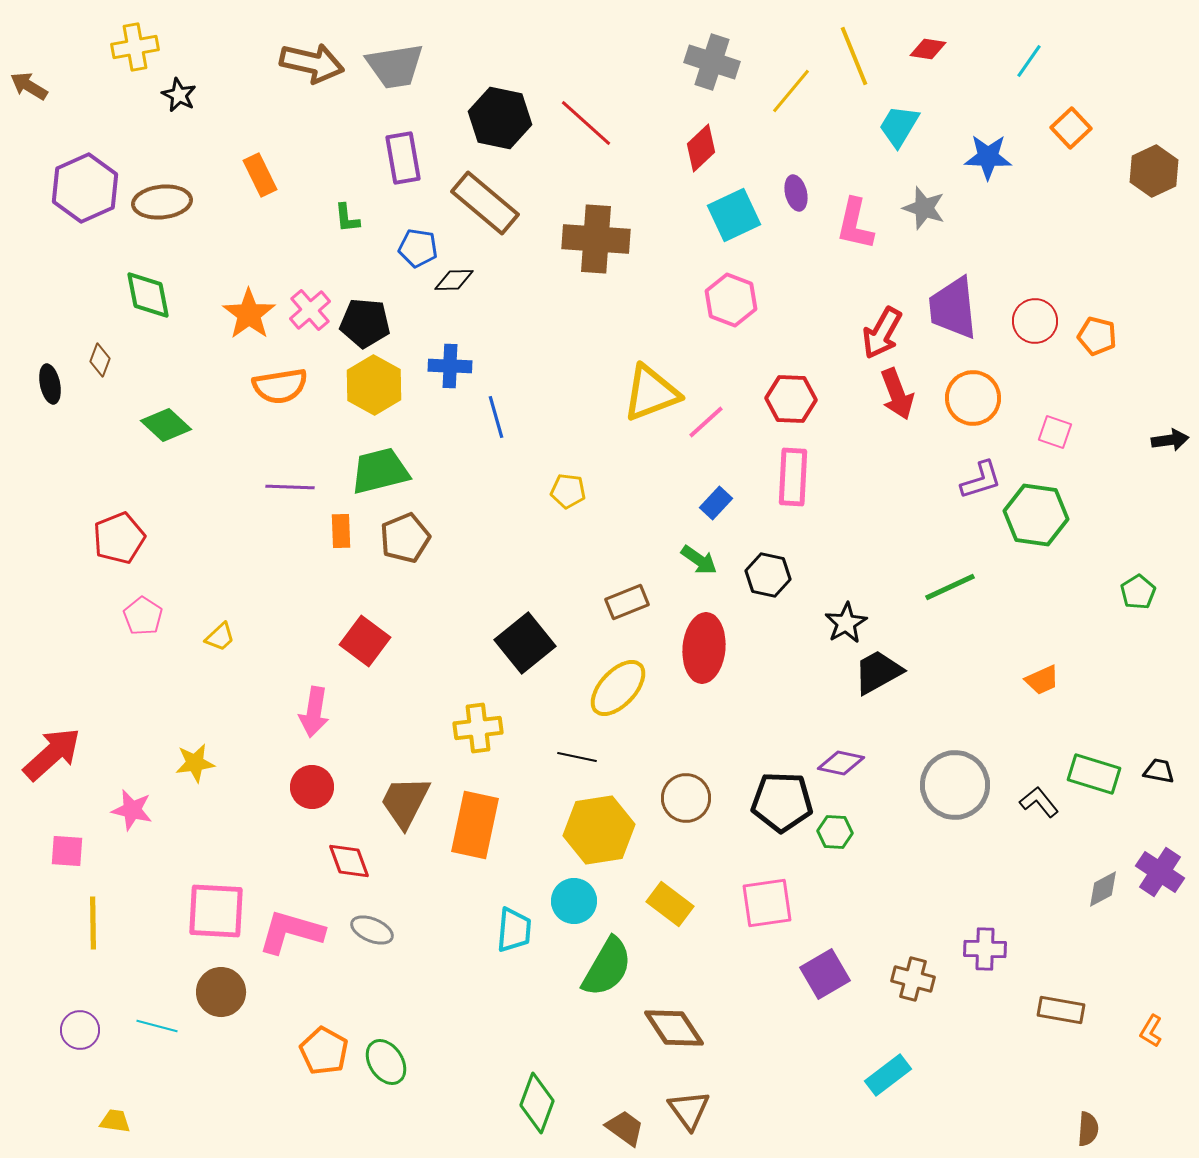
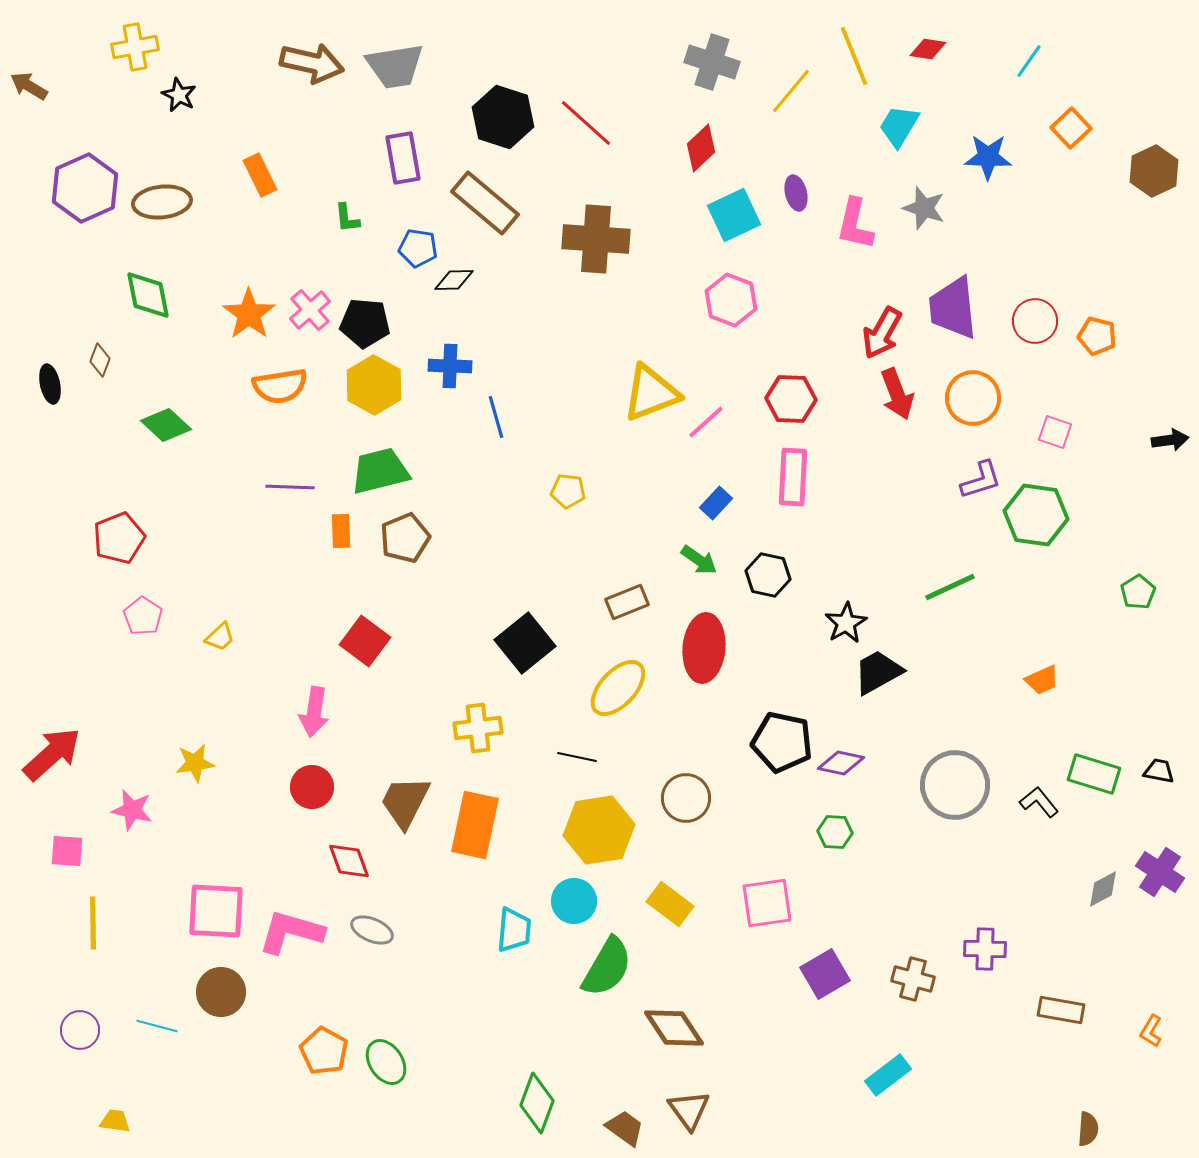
black hexagon at (500, 118): moved 3 px right, 1 px up; rotated 6 degrees clockwise
black pentagon at (782, 802): moved 60 px up; rotated 10 degrees clockwise
